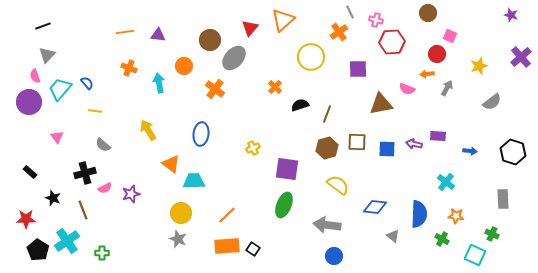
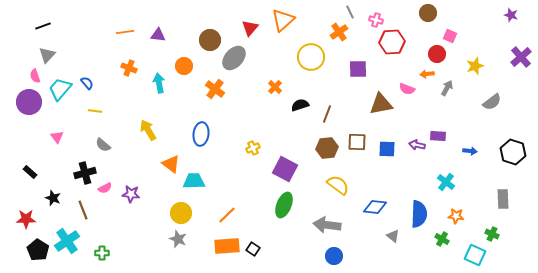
yellow star at (479, 66): moved 4 px left
purple arrow at (414, 144): moved 3 px right, 1 px down
brown hexagon at (327, 148): rotated 10 degrees clockwise
purple square at (287, 169): moved 2 px left; rotated 20 degrees clockwise
purple star at (131, 194): rotated 24 degrees clockwise
